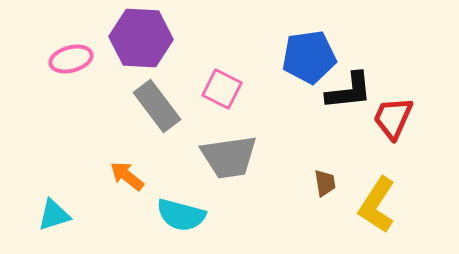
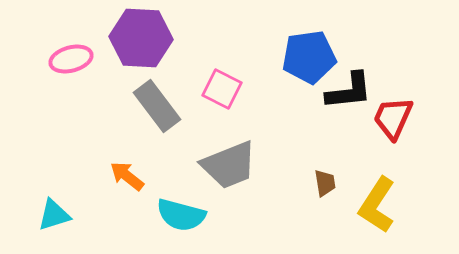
gray trapezoid: moved 8 px down; rotated 14 degrees counterclockwise
